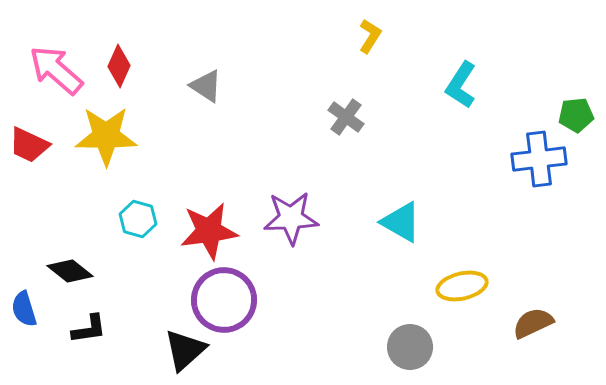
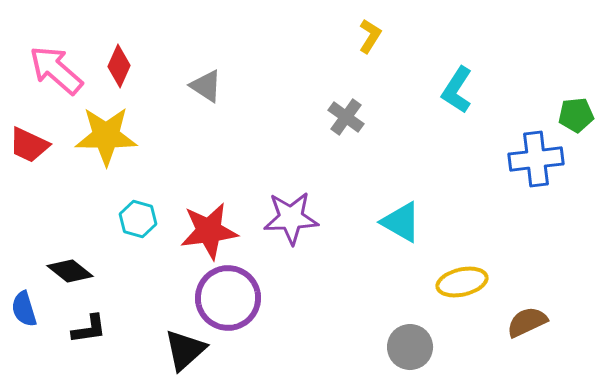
cyan L-shape: moved 4 px left, 5 px down
blue cross: moved 3 px left
yellow ellipse: moved 4 px up
purple circle: moved 4 px right, 2 px up
brown semicircle: moved 6 px left, 1 px up
